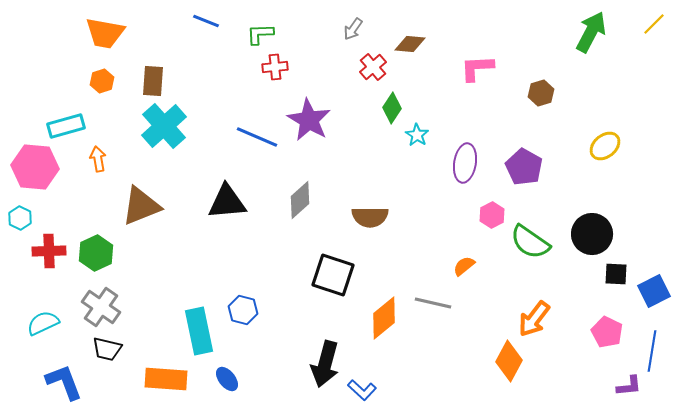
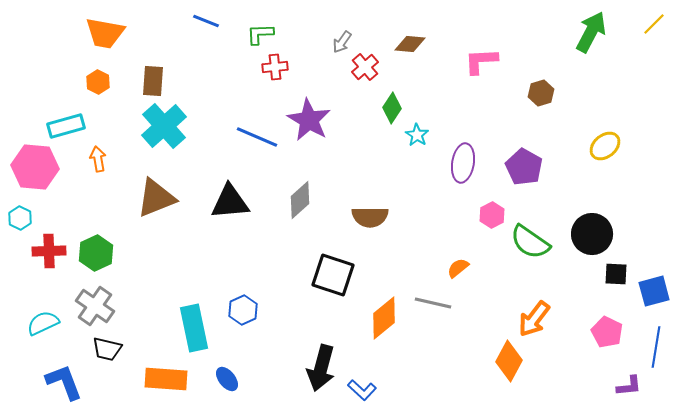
gray arrow at (353, 29): moved 11 px left, 13 px down
red cross at (373, 67): moved 8 px left
pink L-shape at (477, 68): moved 4 px right, 7 px up
orange hexagon at (102, 81): moved 4 px left, 1 px down; rotated 15 degrees counterclockwise
purple ellipse at (465, 163): moved 2 px left
black triangle at (227, 202): moved 3 px right
brown triangle at (141, 206): moved 15 px right, 8 px up
orange semicircle at (464, 266): moved 6 px left, 2 px down
blue square at (654, 291): rotated 12 degrees clockwise
gray cross at (101, 307): moved 6 px left, 1 px up
blue hexagon at (243, 310): rotated 20 degrees clockwise
cyan rectangle at (199, 331): moved 5 px left, 3 px up
blue line at (652, 351): moved 4 px right, 4 px up
black arrow at (325, 364): moved 4 px left, 4 px down
